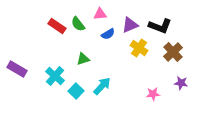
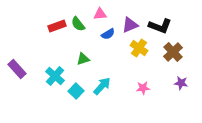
red rectangle: rotated 54 degrees counterclockwise
purple rectangle: rotated 18 degrees clockwise
pink star: moved 10 px left, 6 px up
